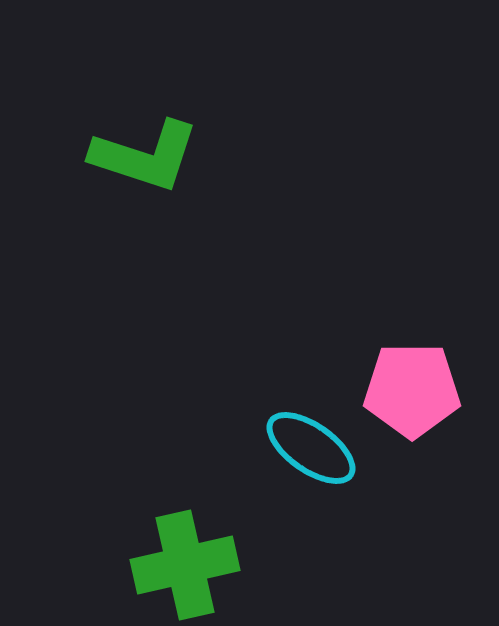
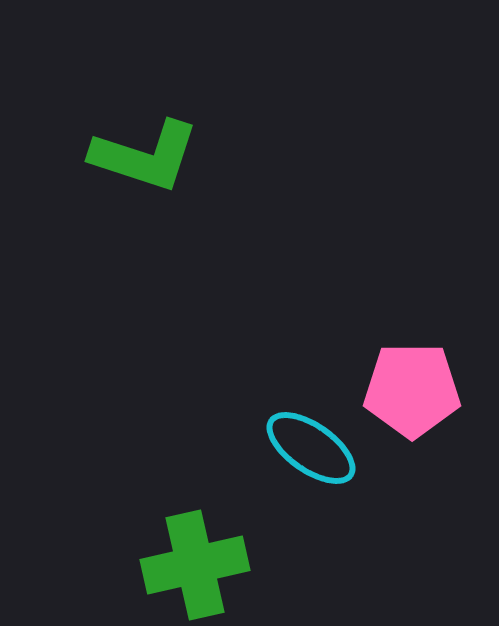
green cross: moved 10 px right
